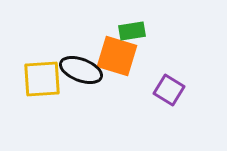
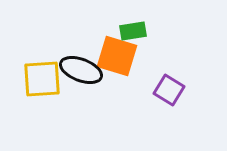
green rectangle: moved 1 px right
